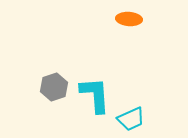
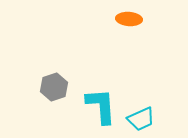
cyan L-shape: moved 6 px right, 11 px down
cyan trapezoid: moved 10 px right
